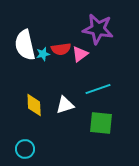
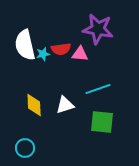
pink triangle: rotated 42 degrees clockwise
green square: moved 1 px right, 1 px up
cyan circle: moved 1 px up
